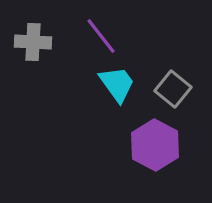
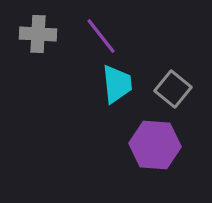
gray cross: moved 5 px right, 8 px up
cyan trapezoid: rotated 30 degrees clockwise
purple hexagon: rotated 24 degrees counterclockwise
